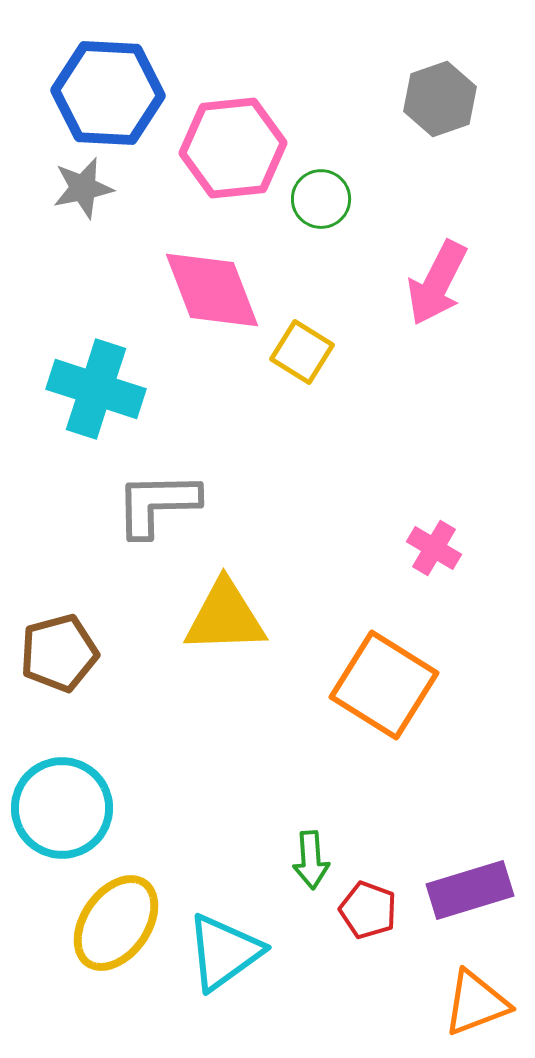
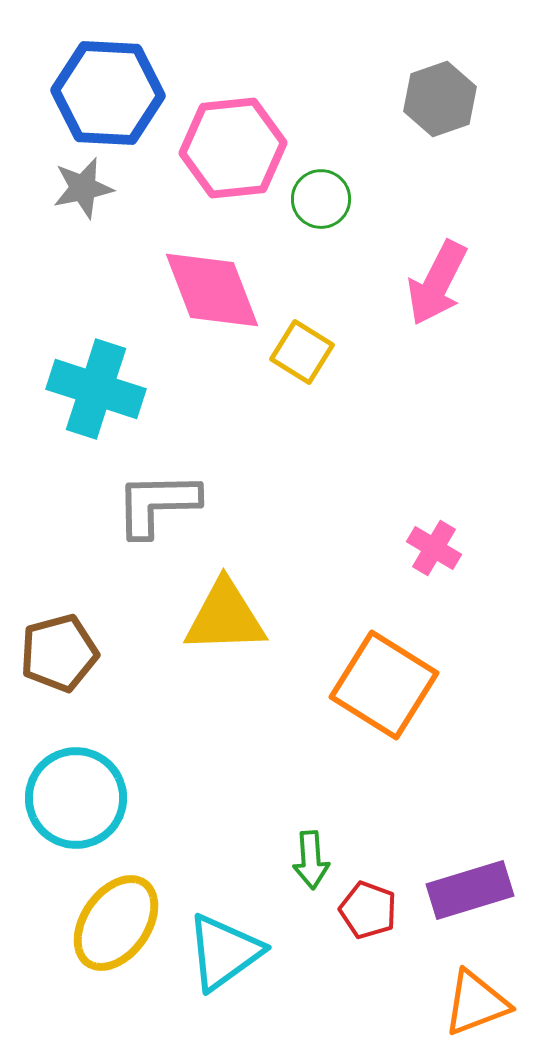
cyan circle: moved 14 px right, 10 px up
